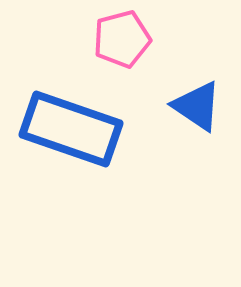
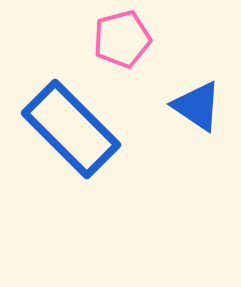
blue rectangle: rotated 26 degrees clockwise
